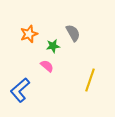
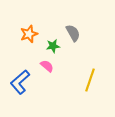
blue L-shape: moved 8 px up
